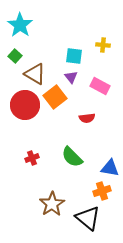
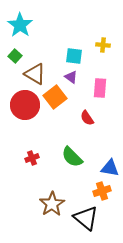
purple triangle: rotated 16 degrees counterclockwise
pink rectangle: moved 2 px down; rotated 66 degrees clockwise
red semicircle: rotated 63 degrees clockwise
black triangle: moved 2 px left
